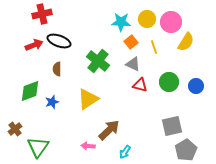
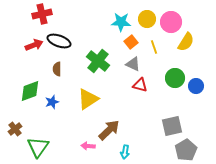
green circle: moved 6 px right, 4 px up
cyan arrow: rotated 24 degrees counterclockwise
